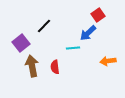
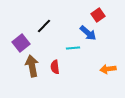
blue arrow: rotated 96 degrees counterclockwise
orange arrow: moved 8 px down
